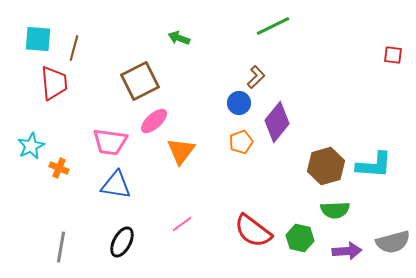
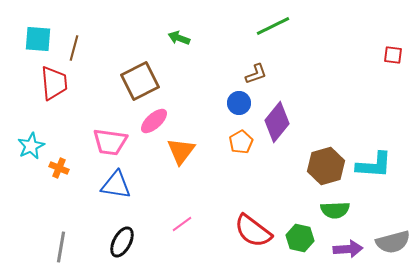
brown L-shape: moved 3 px up; rotated 25 degrees clockwise
orange pentagon: rotated 10 degrees counterclockwise
purple arrow: moved 1 px right, 2 px up
